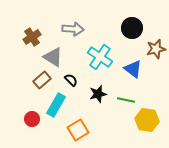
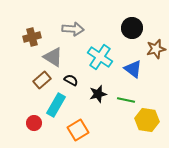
brown cross: rotated 18 degrees clockwise
black semicircle: rotated 16 degrees counterclockwise
red circle: moved 2 px right, 4 px down
